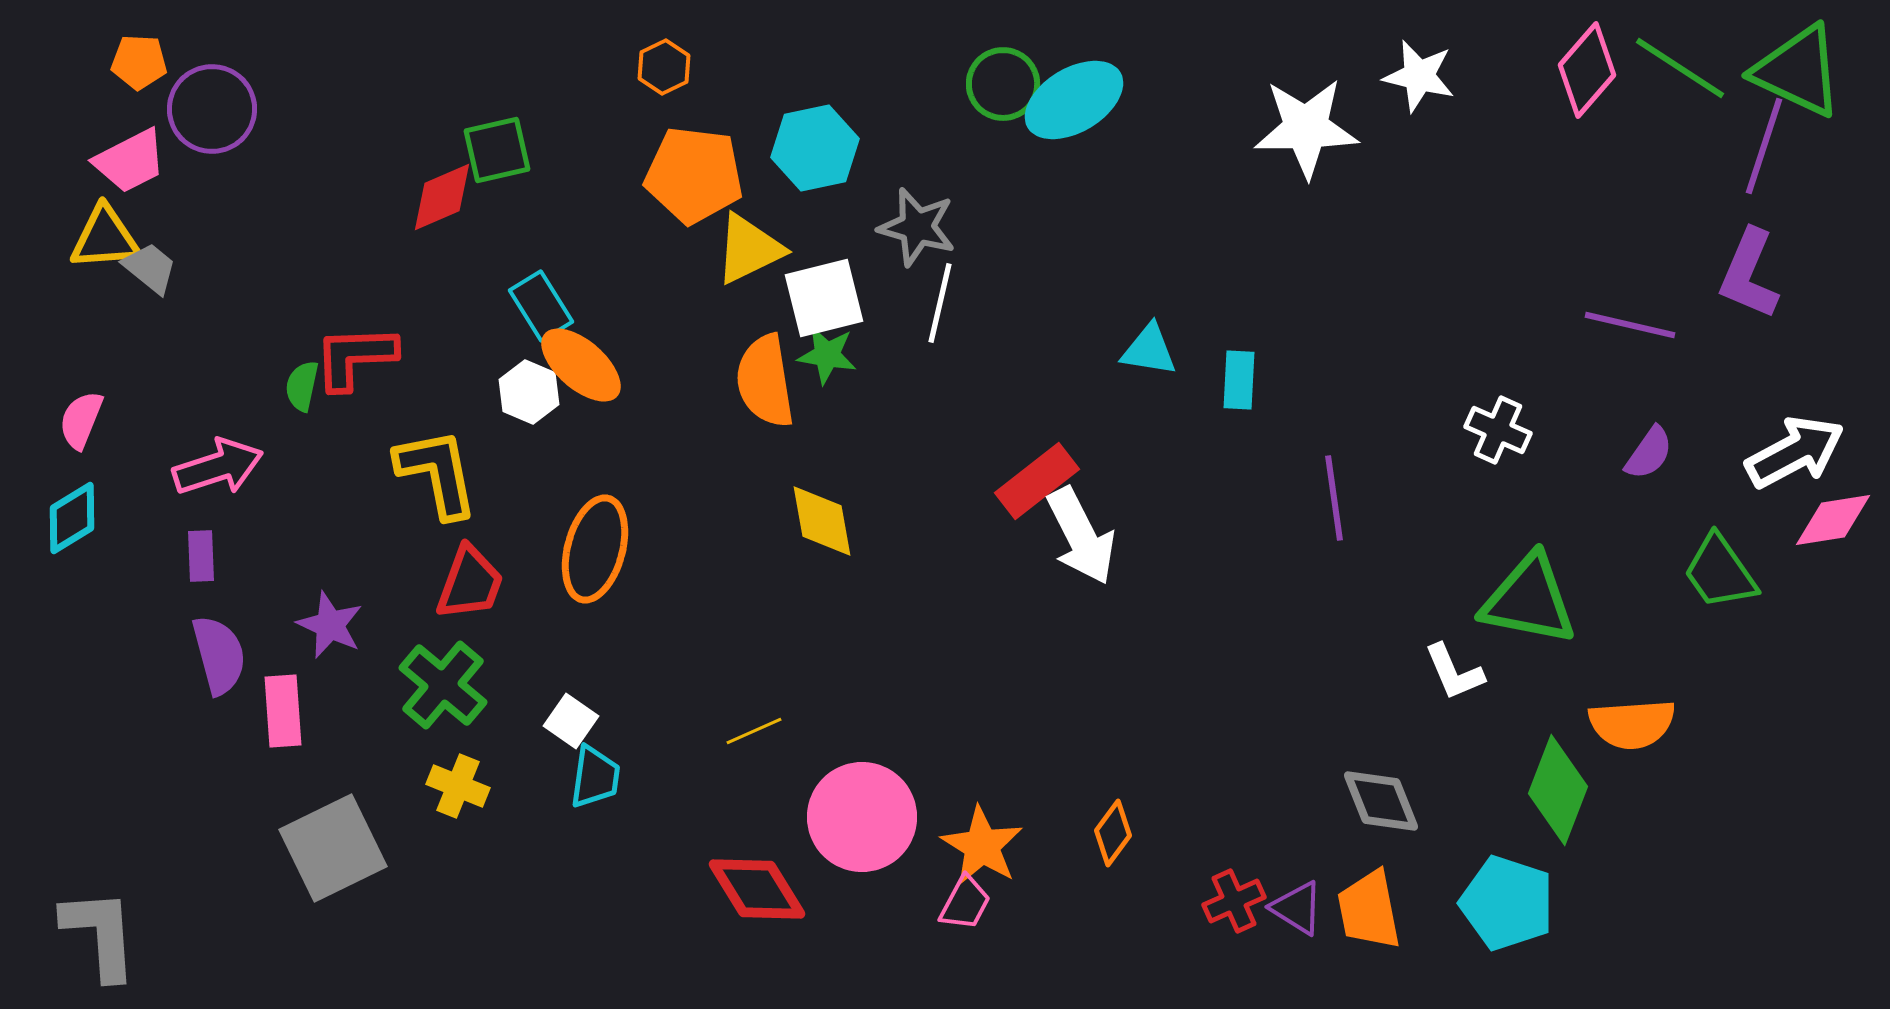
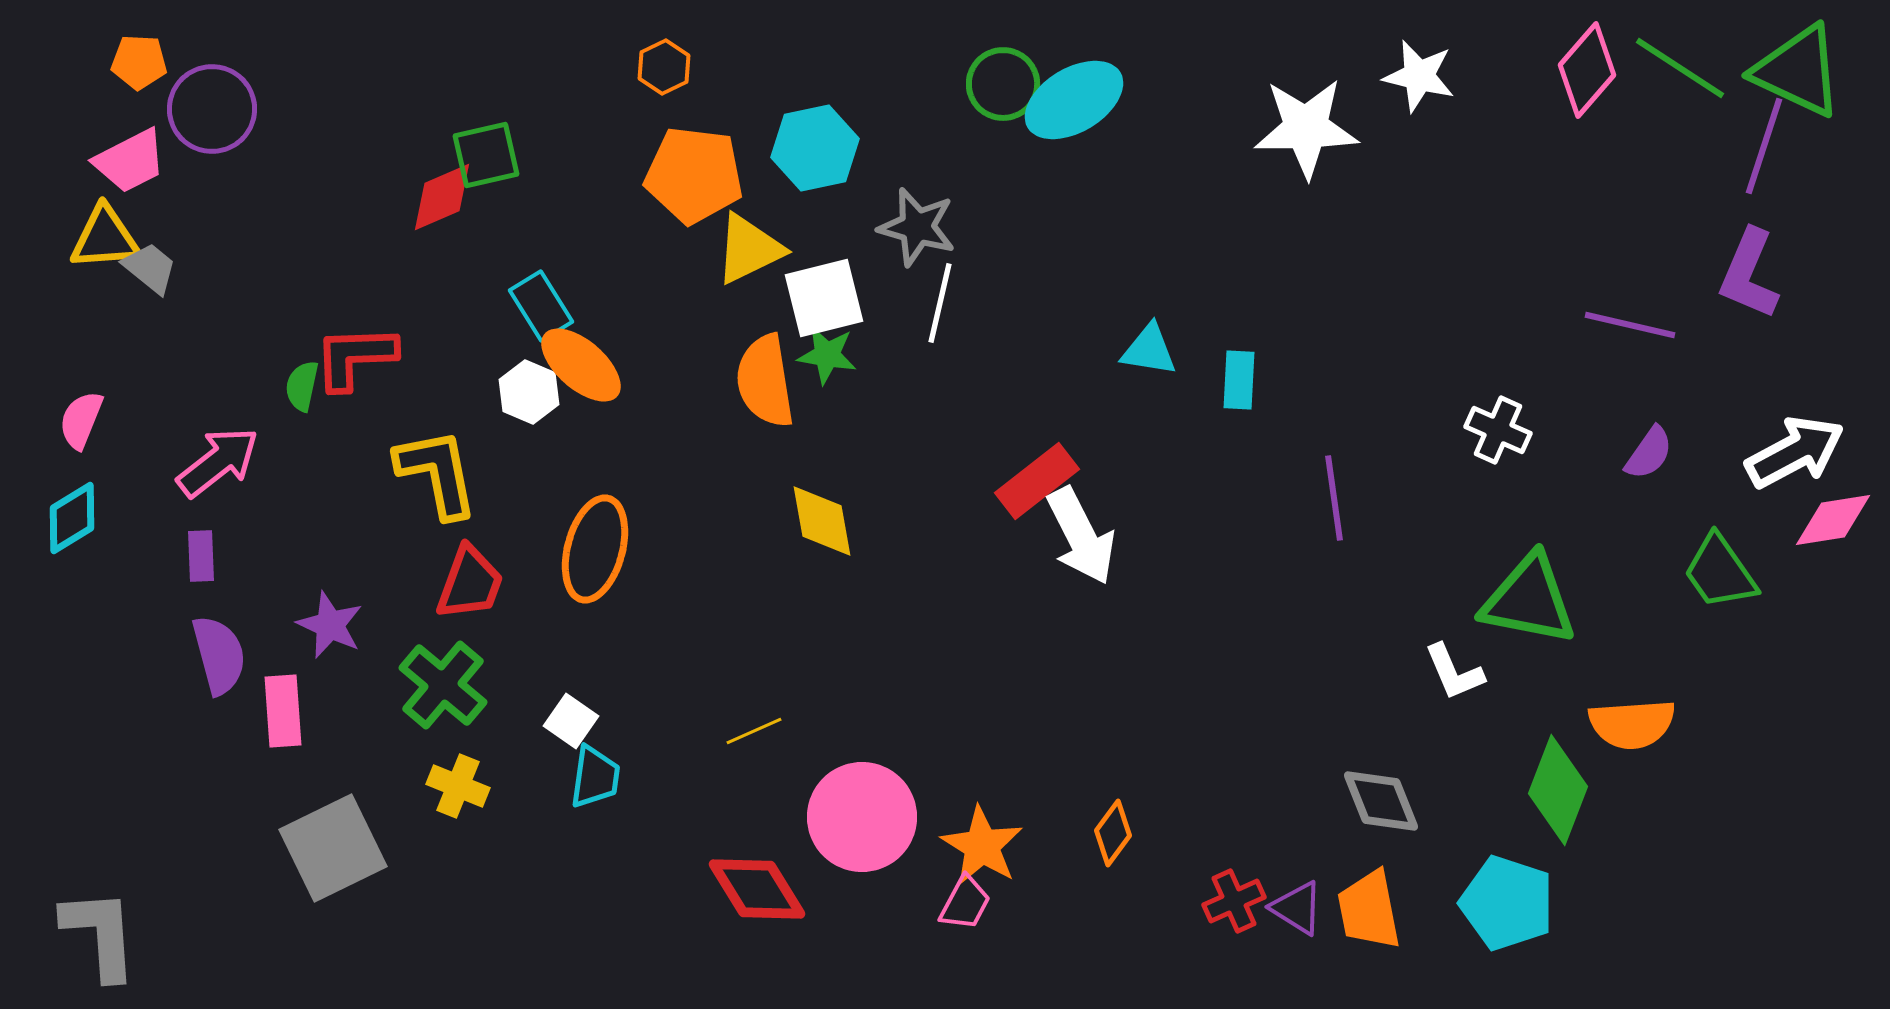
green square at (497, 150): moved 11 px left, 5 px down
pink arrow at (218, 467): moved 5 px up; rotated 20 degrees counterclockwise
